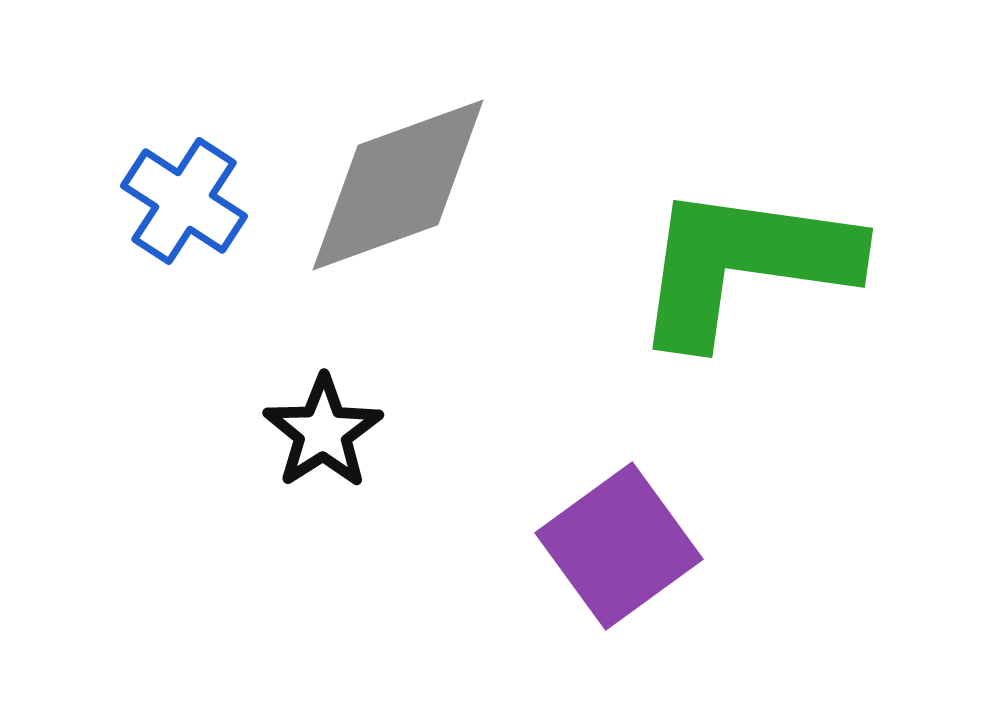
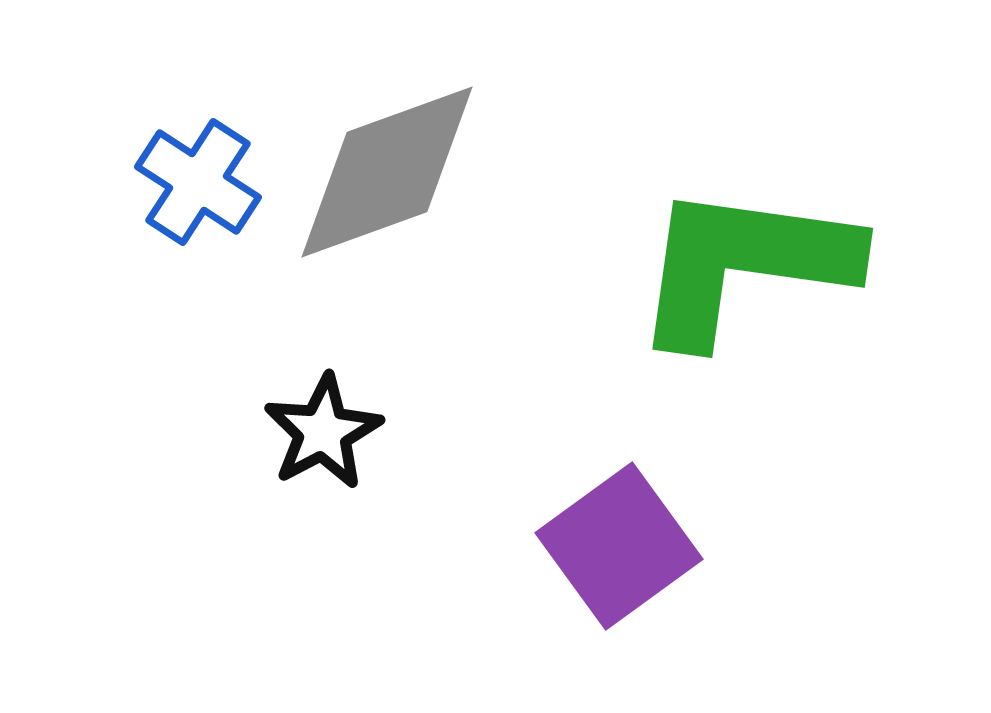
gray diamond: moved 11 px left, 13 px up
blue cross: moved 14 px right, 19 px up
black star: rotated 5 degrees clockwise
